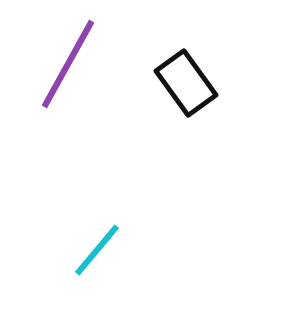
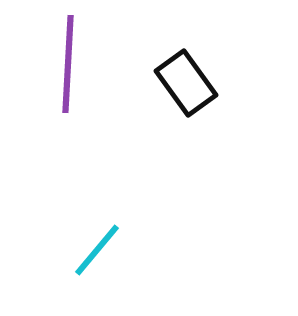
purple line: rotated 26 degrees counterclockwise
